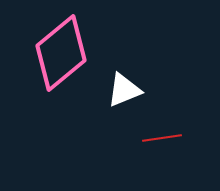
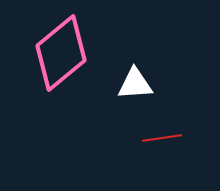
white triangle: moved 11 px right, 6 px up; rotated 18 degrees clockwise
